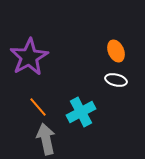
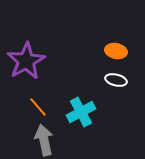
orange ellipse: rotated 55 degrees counterclockwise
purple star: moved 3 px left, 4 px down
gray arrow: moved 2 px left, 1 px down
